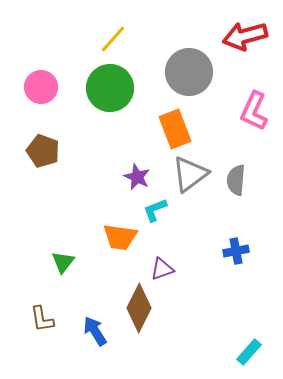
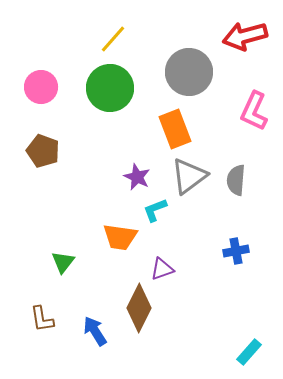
gray triangle: moved 1 px left, 2 px down
